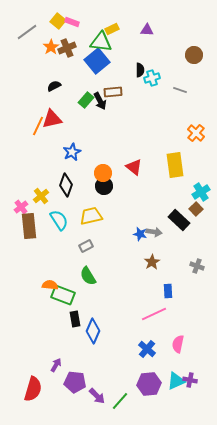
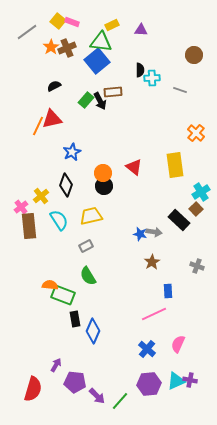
yellow rectangle at (112, 29): moved 4 px up
purple triangle at (147, 30): moved 6 px left
cyan cross at (152, 78): rotated 14 degrees clockwise
pink semicircle at (178, 344): rotated 12 degrees clockwise
